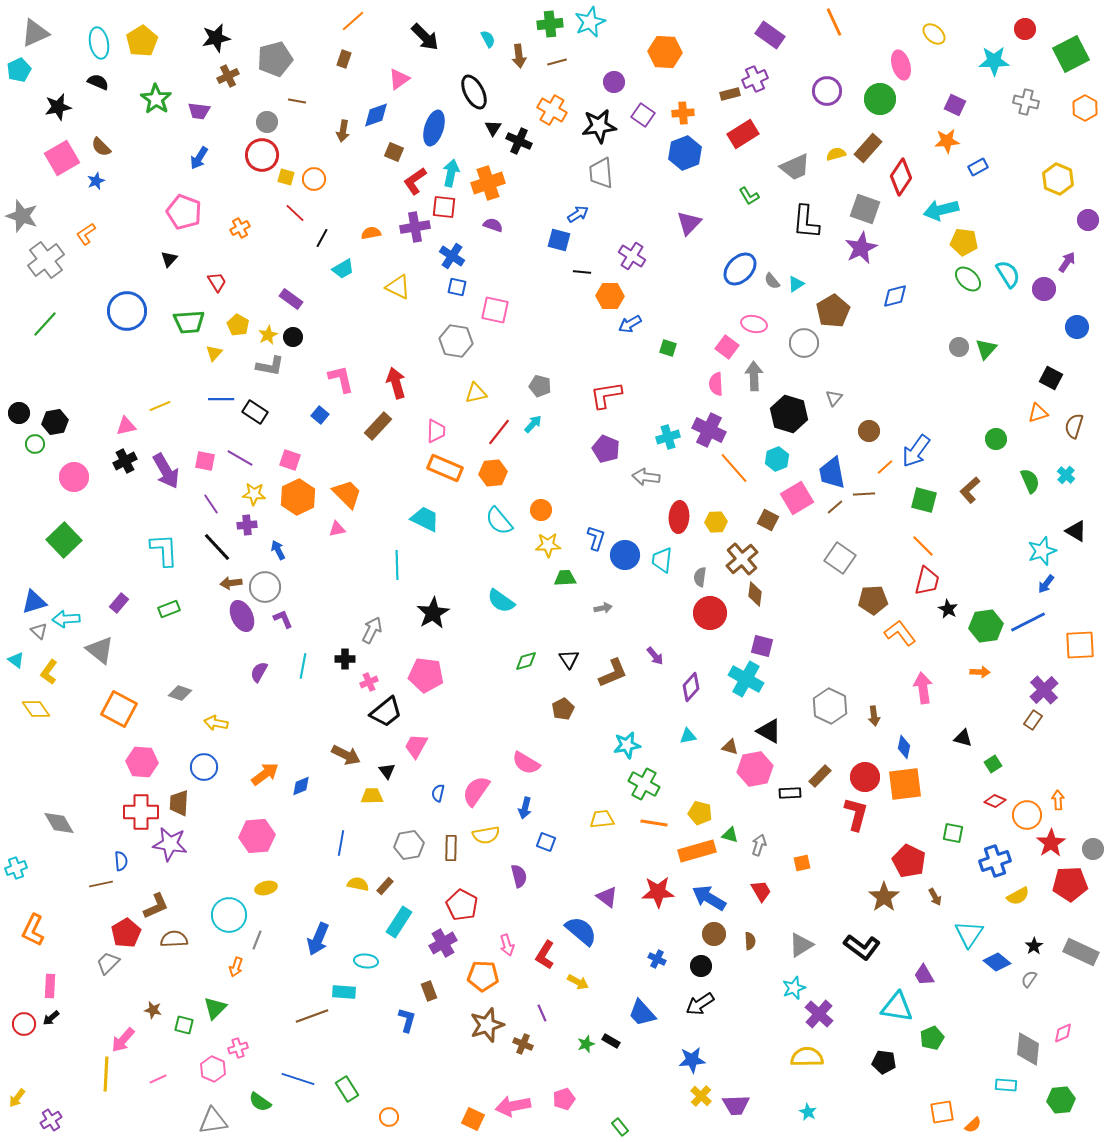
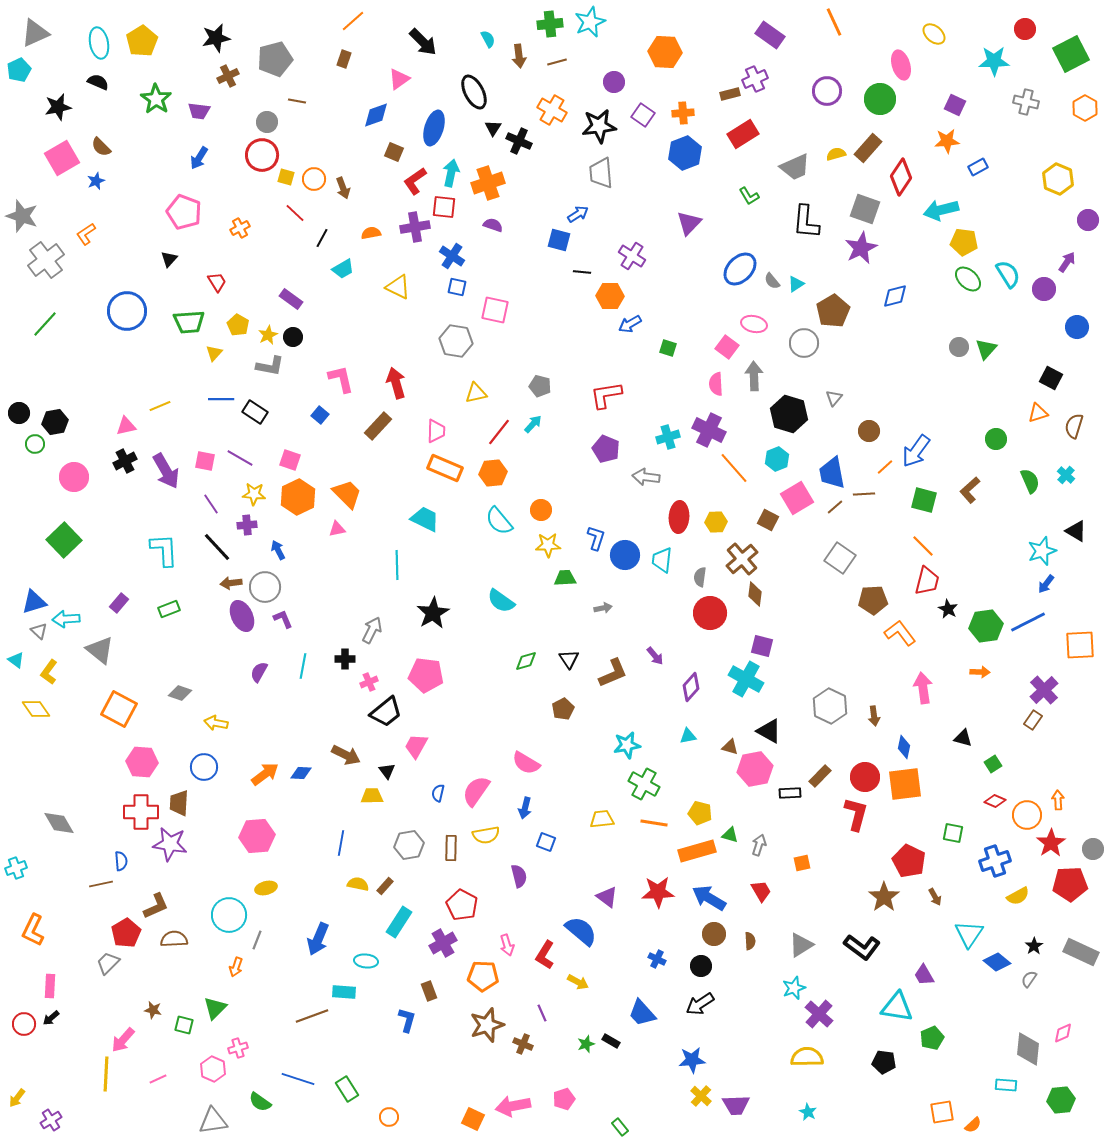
black arrow at (425, 37): moved 2 px left, 5 px down
brown arrow at (343, 131): moved 57 px down; rotated 30 degrees counterclockwise
blue diamond at (301, 786): moved 13 px up; rotated 25 degrees clockwise
